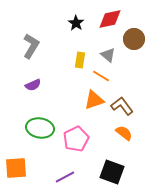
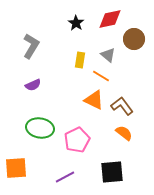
orange triangle: rotated 45 degrees clockwise
pink pentagon: moved 1 px right, 1 px down
black square: rotated 25 degrees counterclockwise
